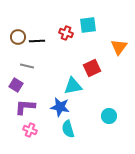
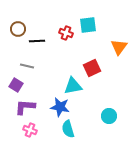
brown circle: moved 8 px up
